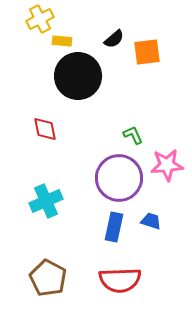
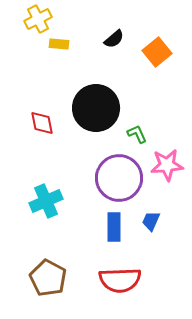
yellow cross: moved 2 px left
yellow rectangle: moved 3 px left, 3 px down
orange square: moved 10 px right; rotated 32 degrees counterclockwise
black circle: moved 18 px right, 32 px down
red diamond: moved 3 px left, 6 px up
green L-shape: moved 4 px right, 1 px up
blue trapezoid: rotated 85 degrees counterclockwise
blue rectangle: rotated 12 degrees counterclockwise
